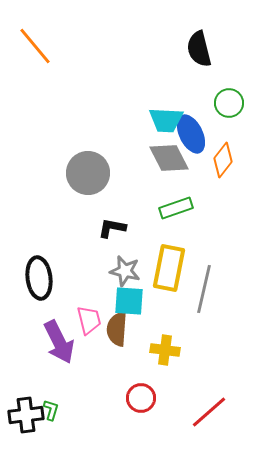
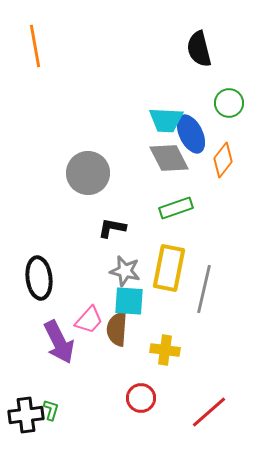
orange line: rotated 30 degrees clockwise
pink trapezoid: rotated 56 degrees clockwise
